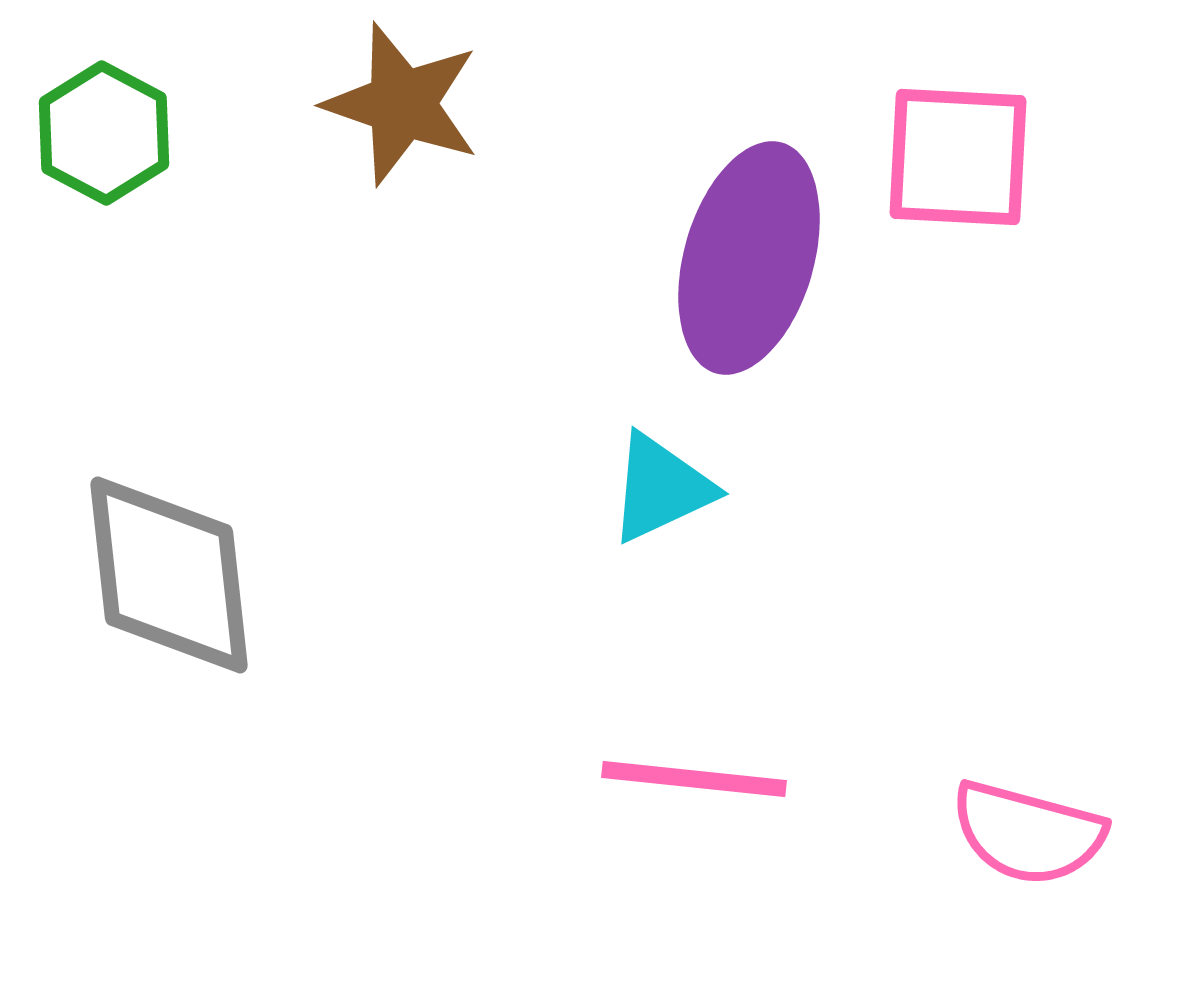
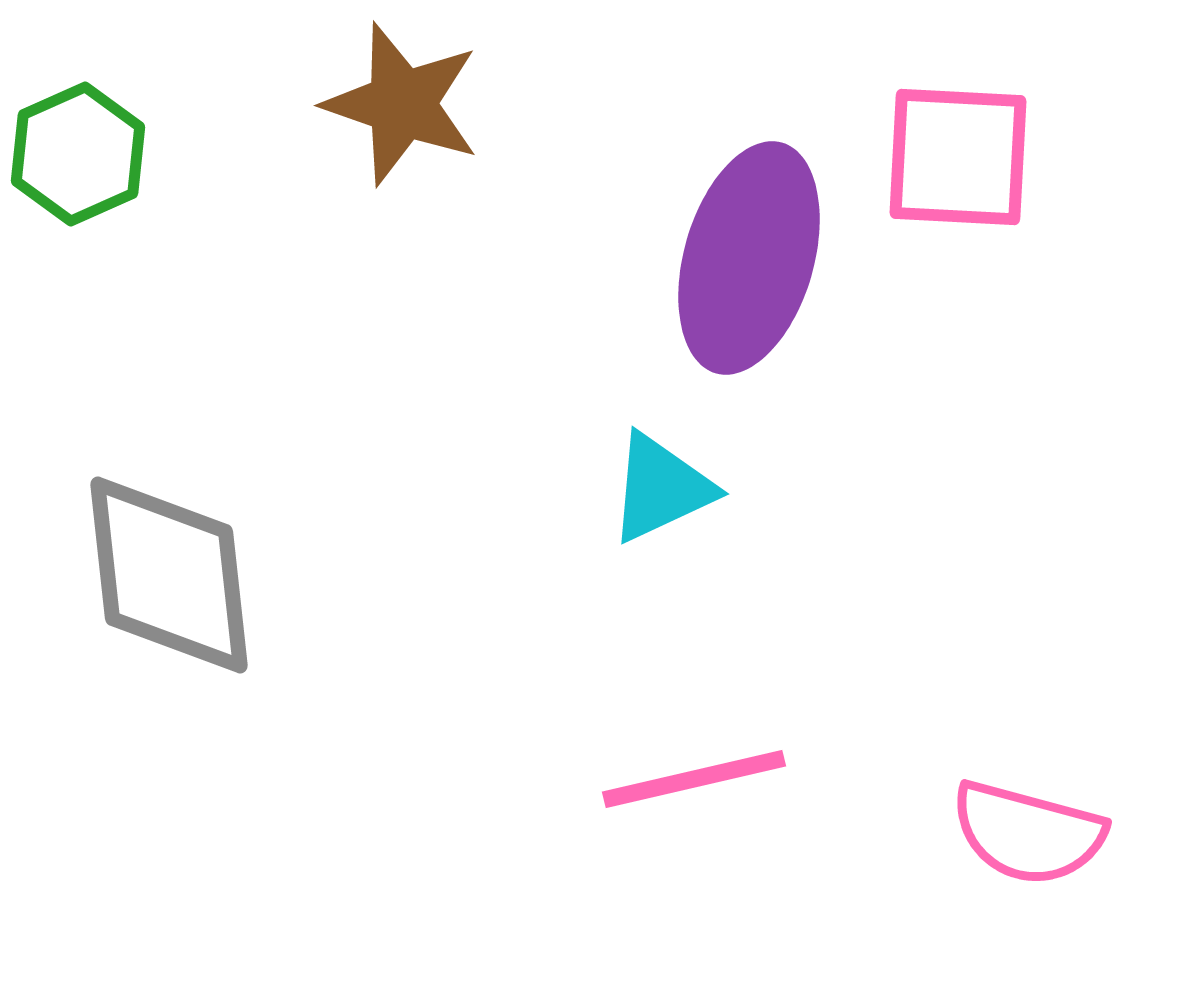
green hexagon: moved 26 px left, 21 px down; rotated 8 degrees clockwise
pink line: rotated 19 degrees counterclockwise
